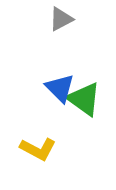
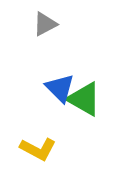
gray triangle: moved 16 px left, 5 px down
green triangle: rotated 6 degrees counterclockwise
